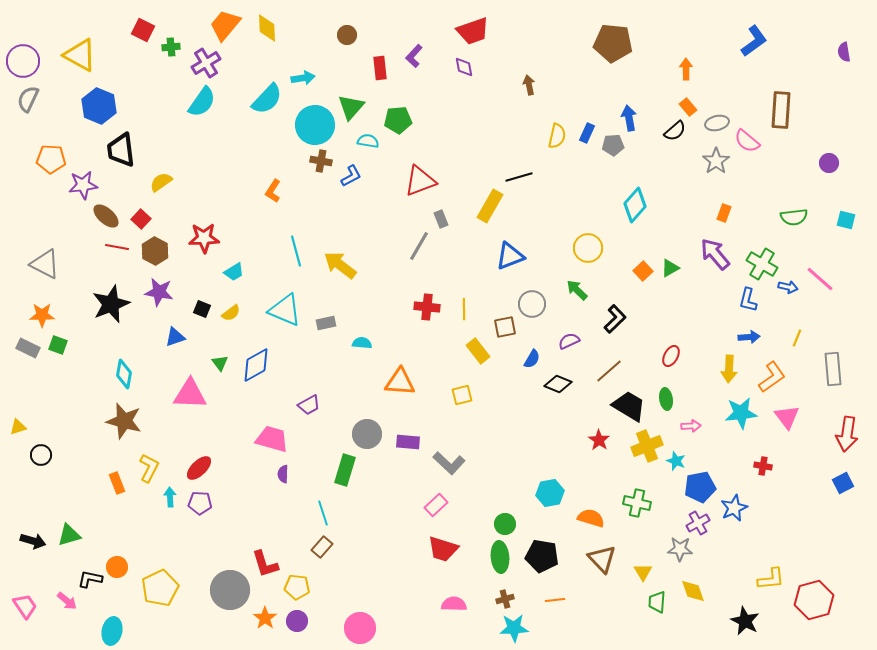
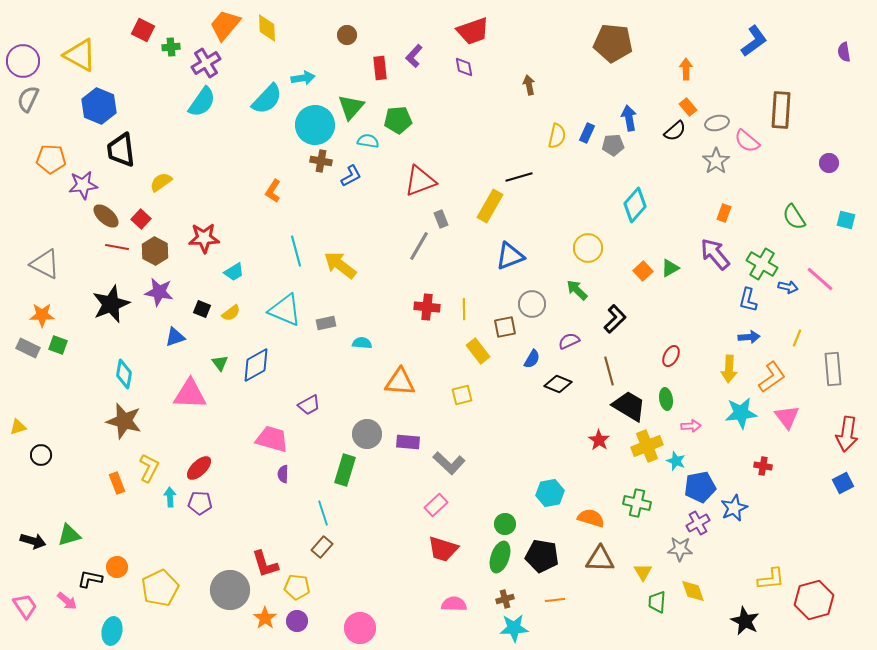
green semicircle at (794, 217): rotated 64 degrees clockwise
brown line at (609, 371): rotated 64 degrees counterclockwise
green ellipse at (500, 557): rotated 24 degrees clockwise
brown triangle at (602, 559): moved 2 px left; rotated 44 degrees counterclockwise
